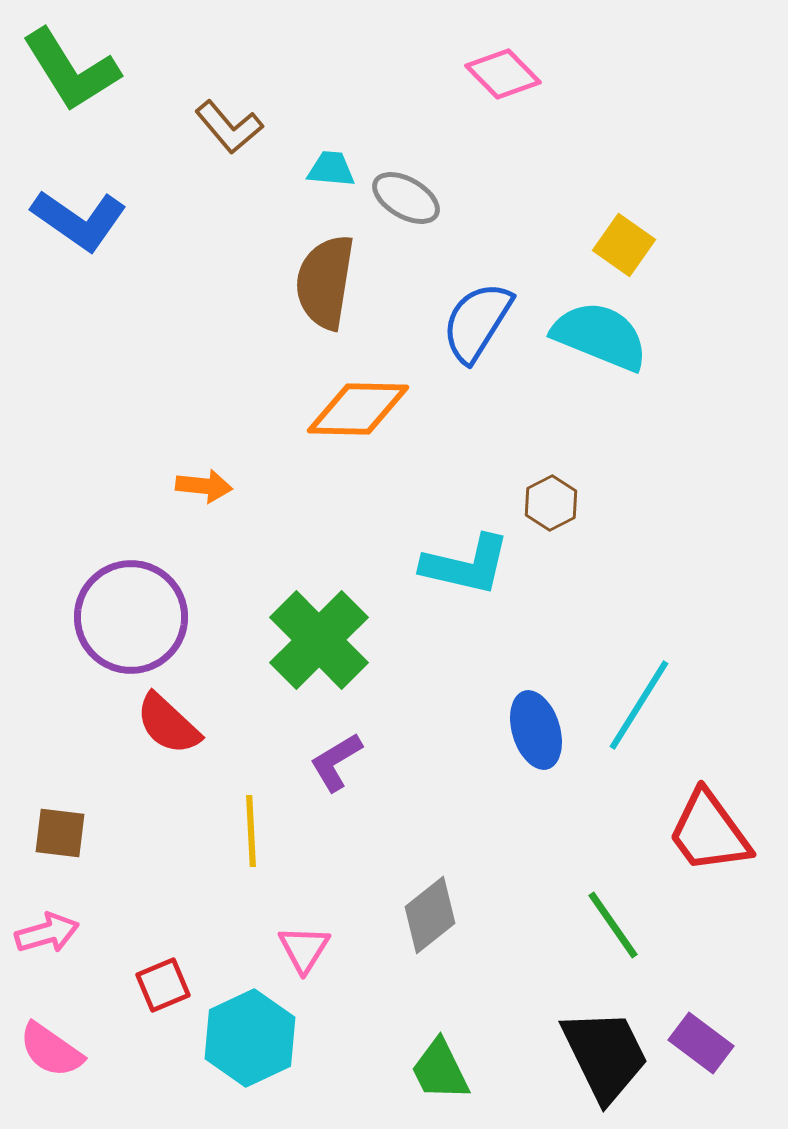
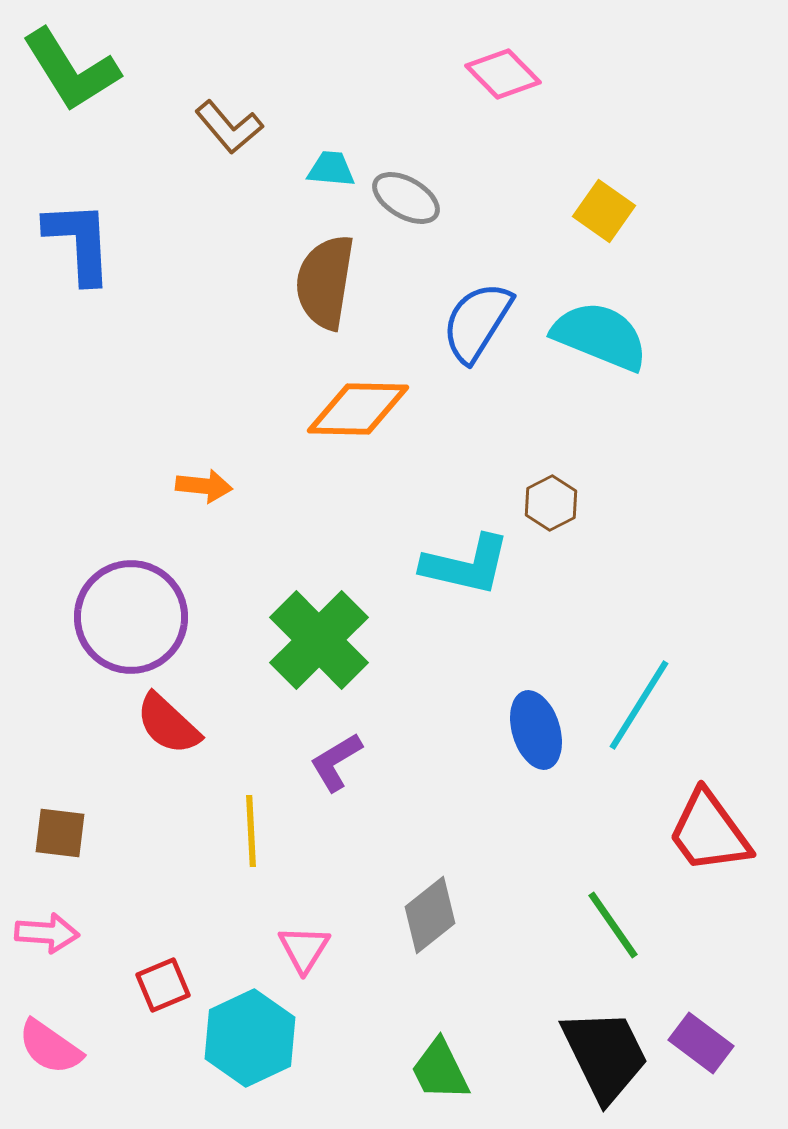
blue L-shape: moved 22 px down; rotated 128 degrees counterclockwise
yellow square: moved 20 px left, 34 px up
pink arrow: rotated 20 degrees clockwise
pink semicircle: moved 1 px left, 3 px up
